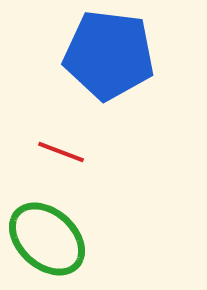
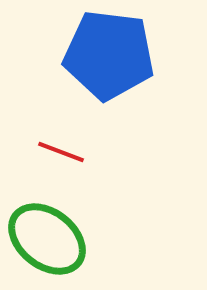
green ellipse: rotated 4 degrees counterclockwise
